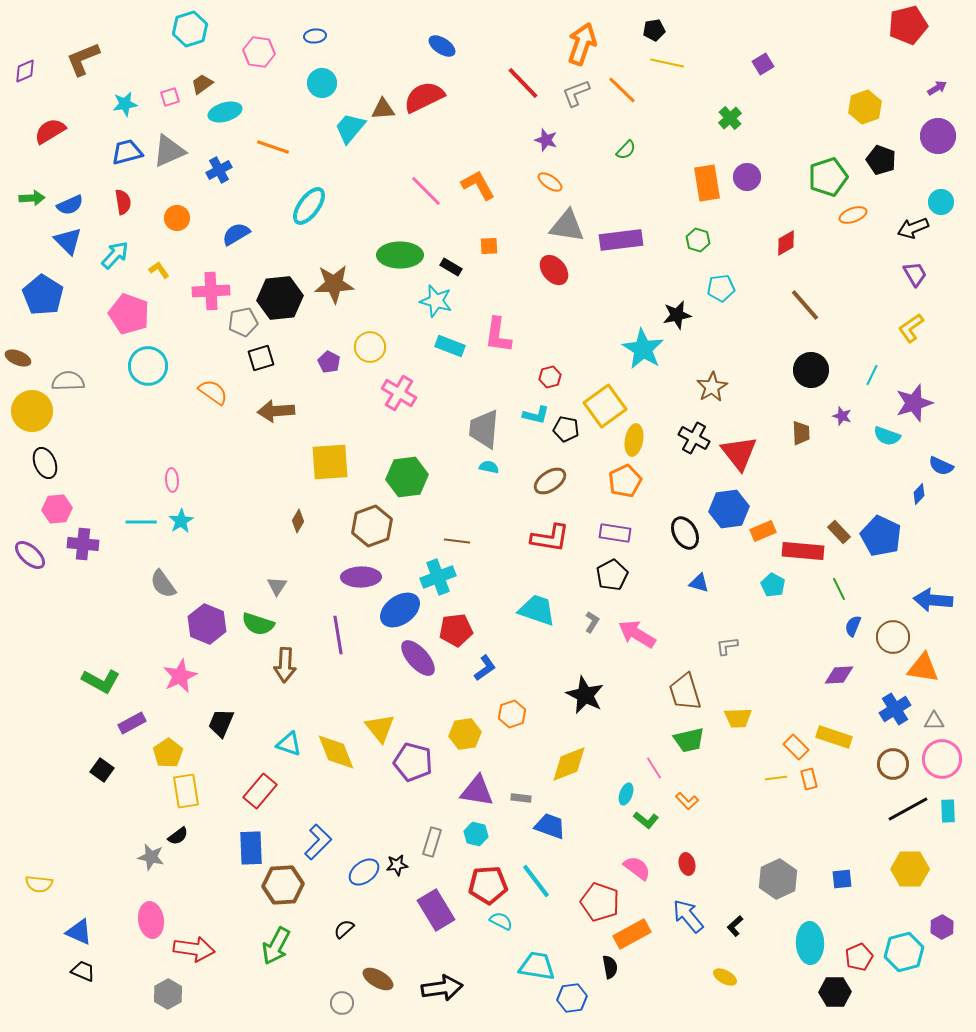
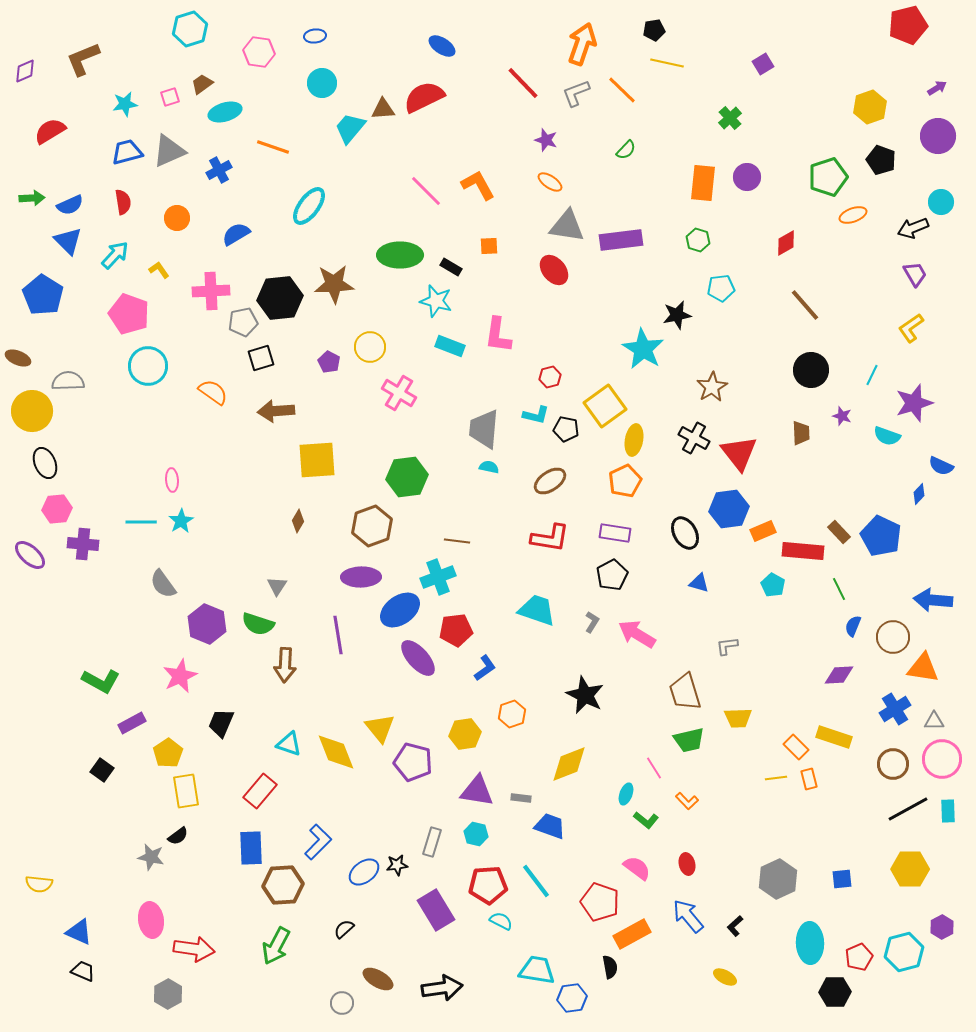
yellow hexagon at (865, 107): moved 5 px right
orange rectangle at (707, 183): moved 4 px left; rotated 15 degrees clockwise
yellow square at (330, 462): moved 13 px left, 2 px up
cyan trapezoid at (537, 966): moved 4 px down
